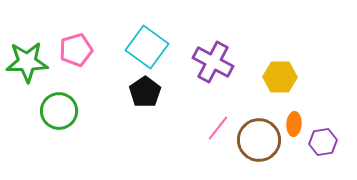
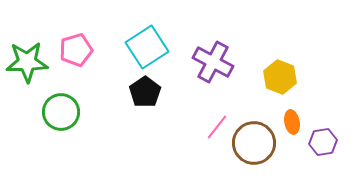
cyan square: rotated 21 degrees clockwise
yellow hexagon: rotated 20 degrees clockwise
green circle: moved 2 px right, 1 px down
orange ellipse: moved 2 px left, 2 px up; rotated 15 degrees counterclockwise
pink line: moved 1 px left, 1 px up
brown circle: moved 5 px left, 3 px down
